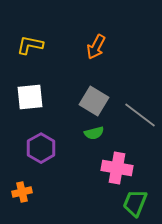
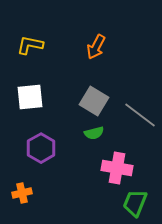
orange cross: moved 1 px down
